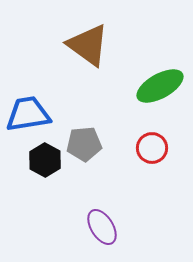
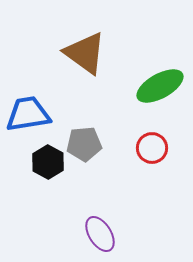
brown triangle: moved 3 px left, 8 px down
black hexagon: moved 3 px right, 2 px down
purple ellipse: moved 2 px left, 7 px down
